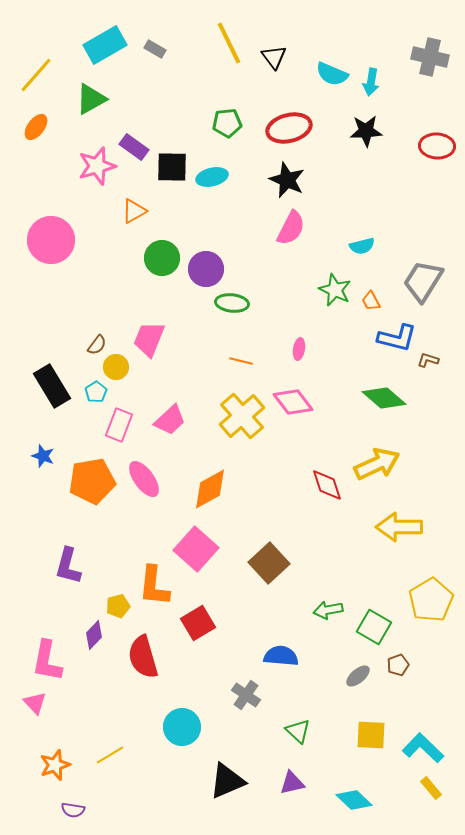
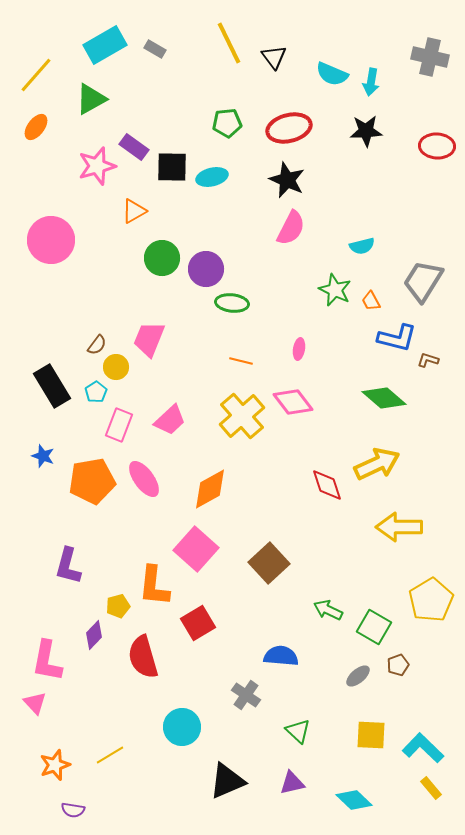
green arrow at (328, 610): rotated 36 degrees clockwise
